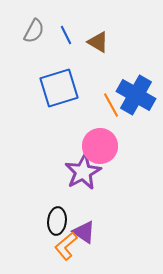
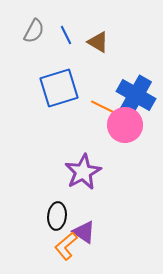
orange line: moved 8 px left, 2 px down; rotated 35 degrees counterclockwise
pink circle: moved 25 px right, 21 px up
black ellipse: moved 5 px up
